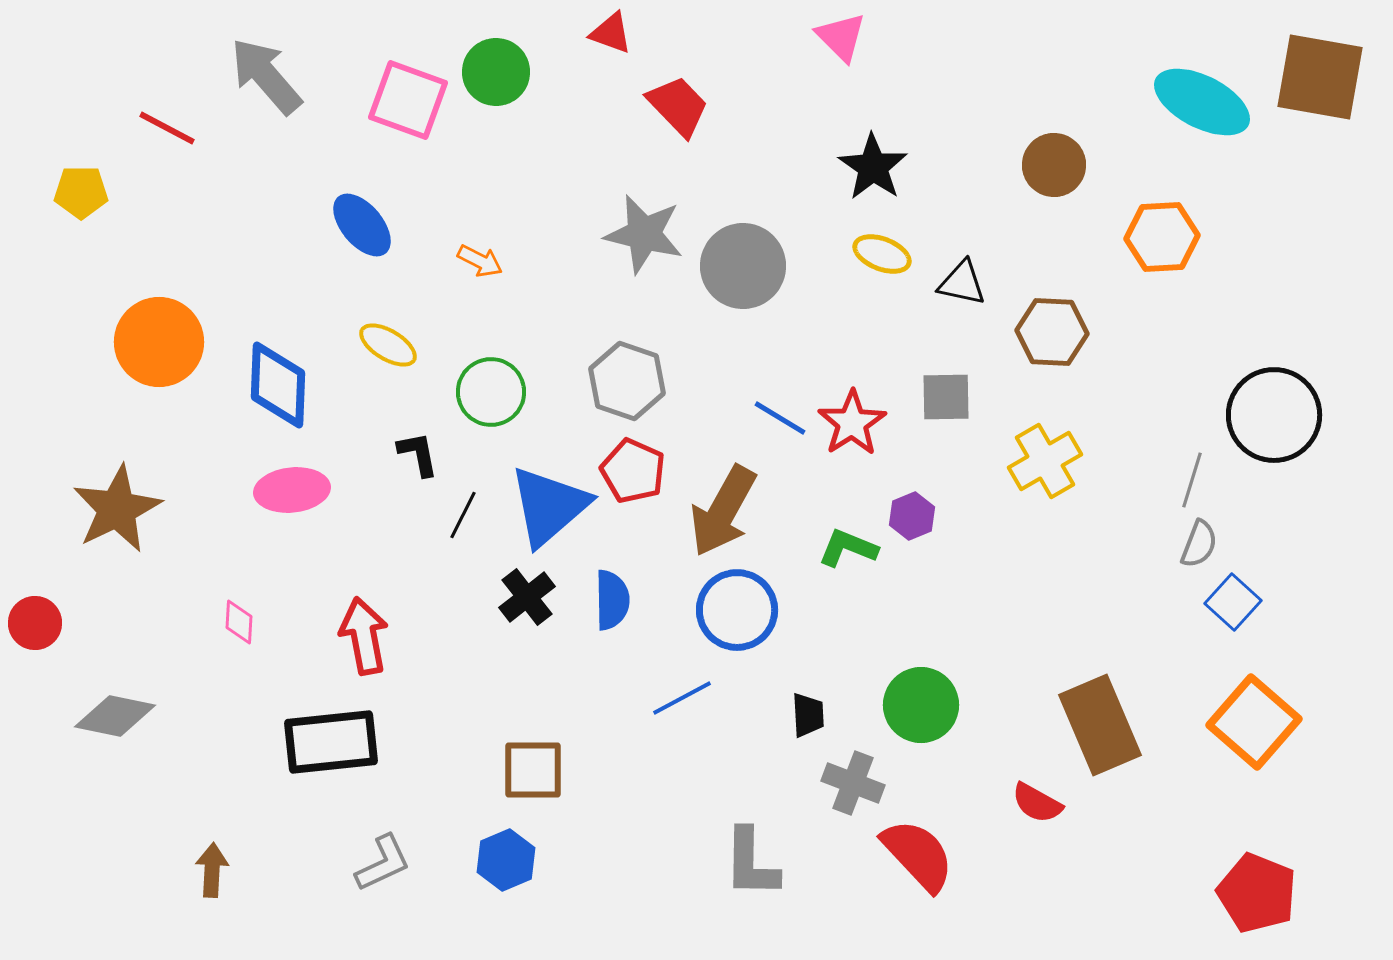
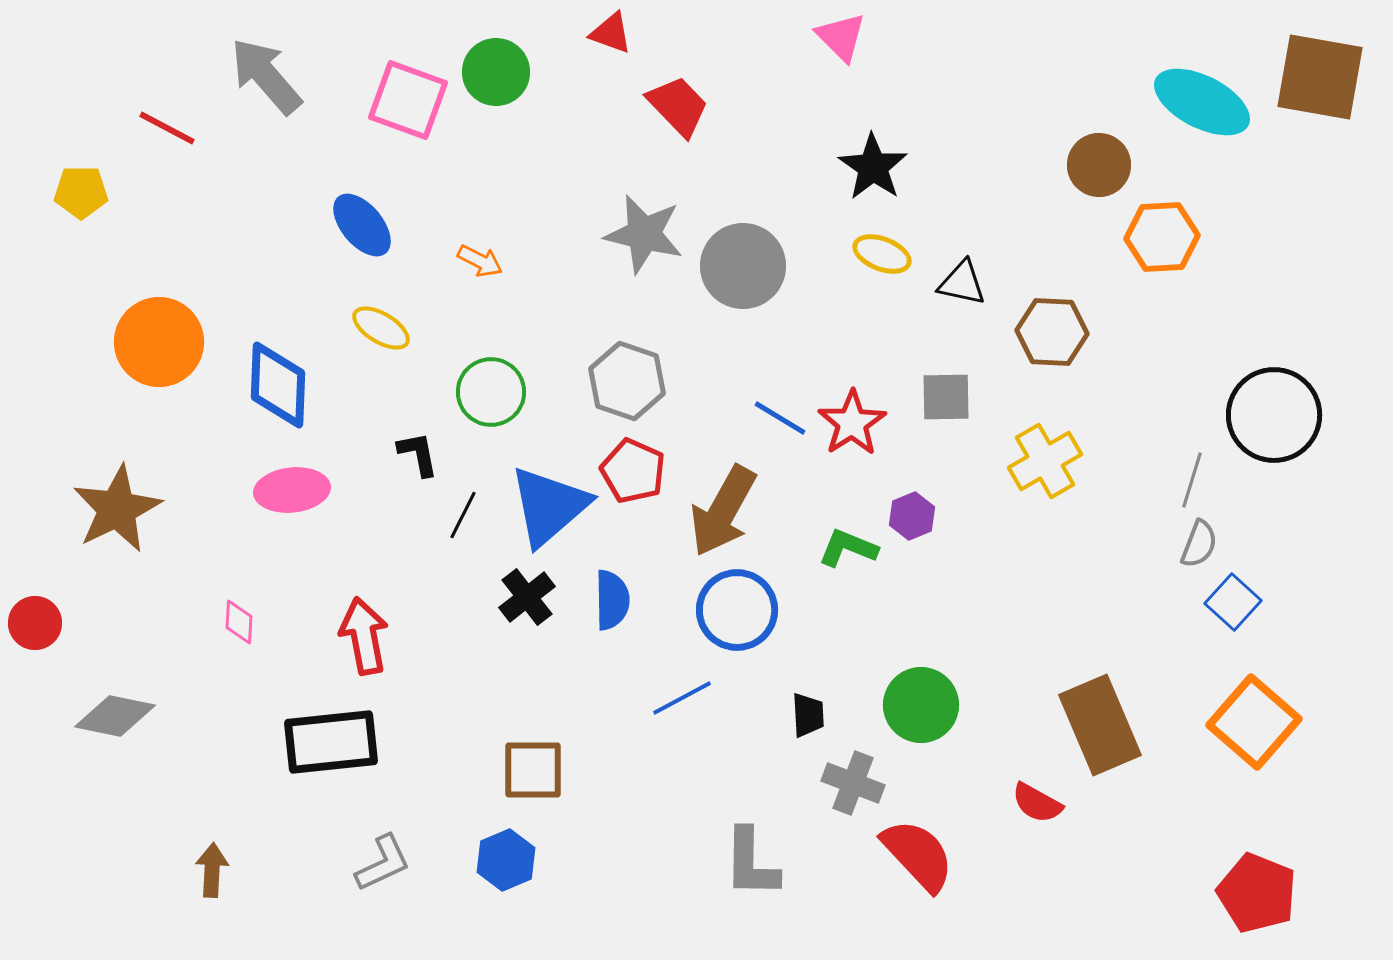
brown circle at (1054, 165): moved 45 px right
yellow ellipse at (388, 345): moved 7 px left, 17 px up
